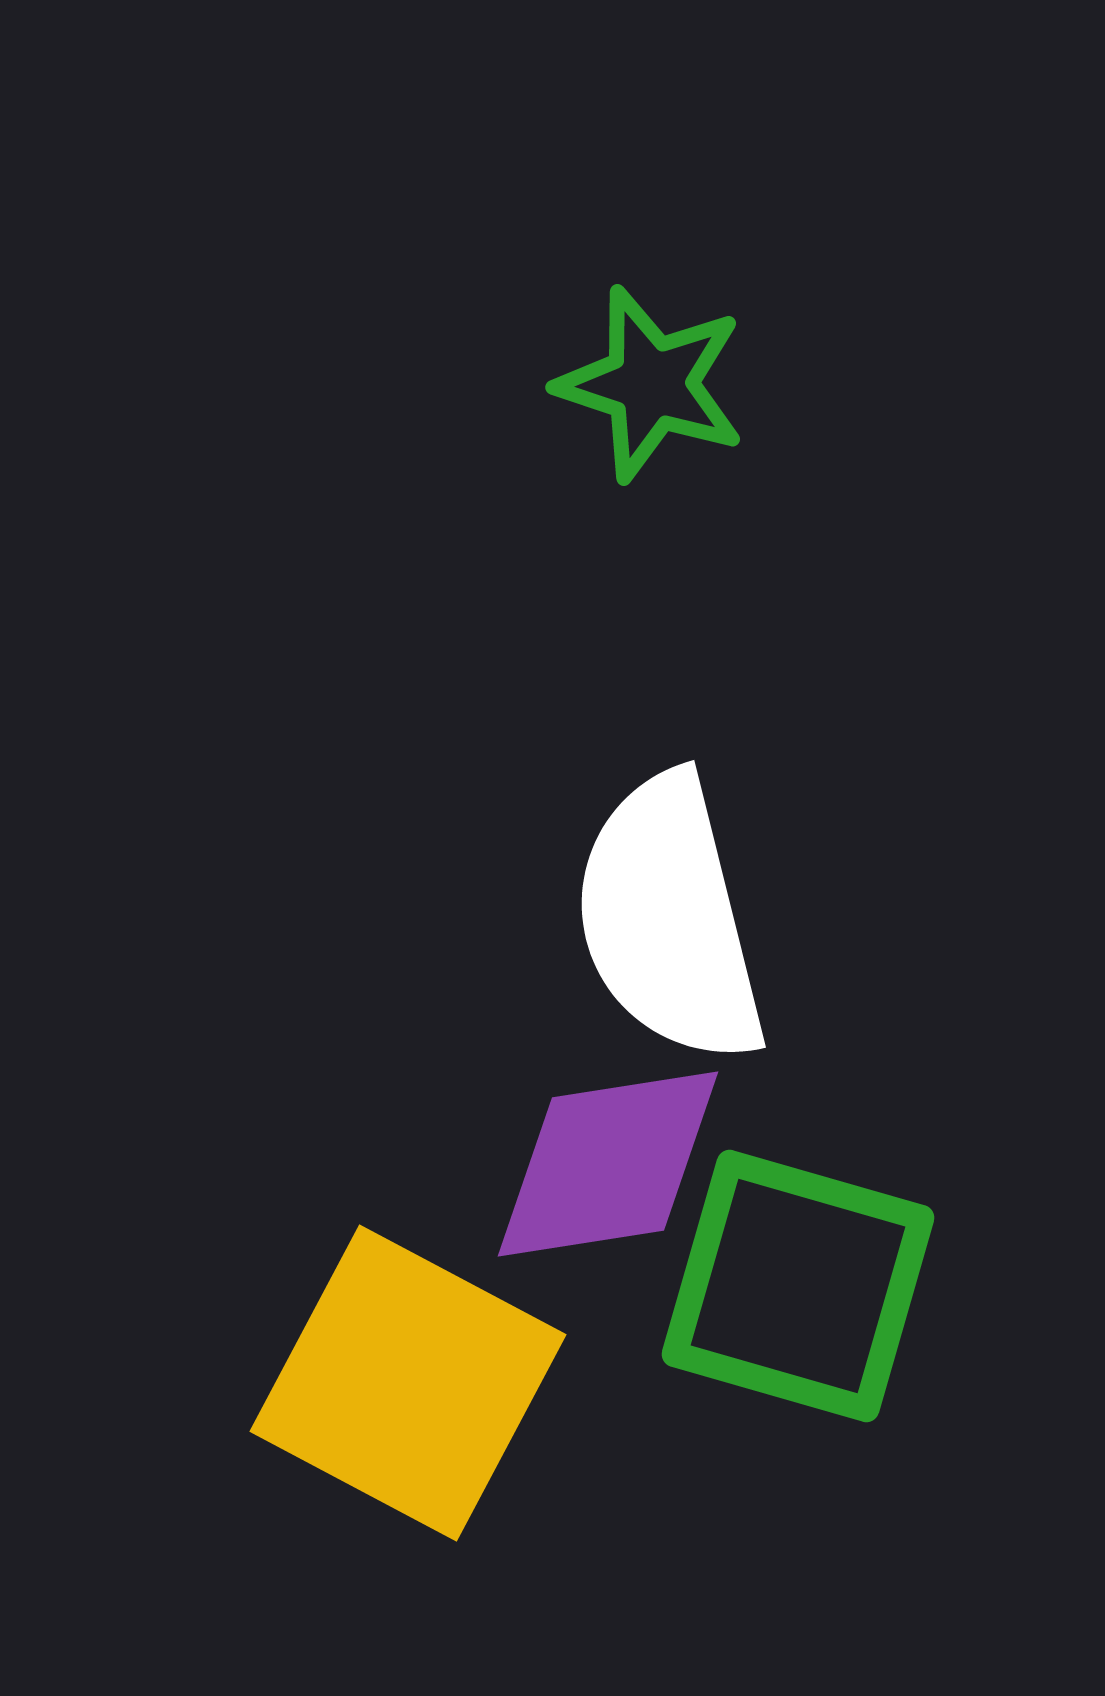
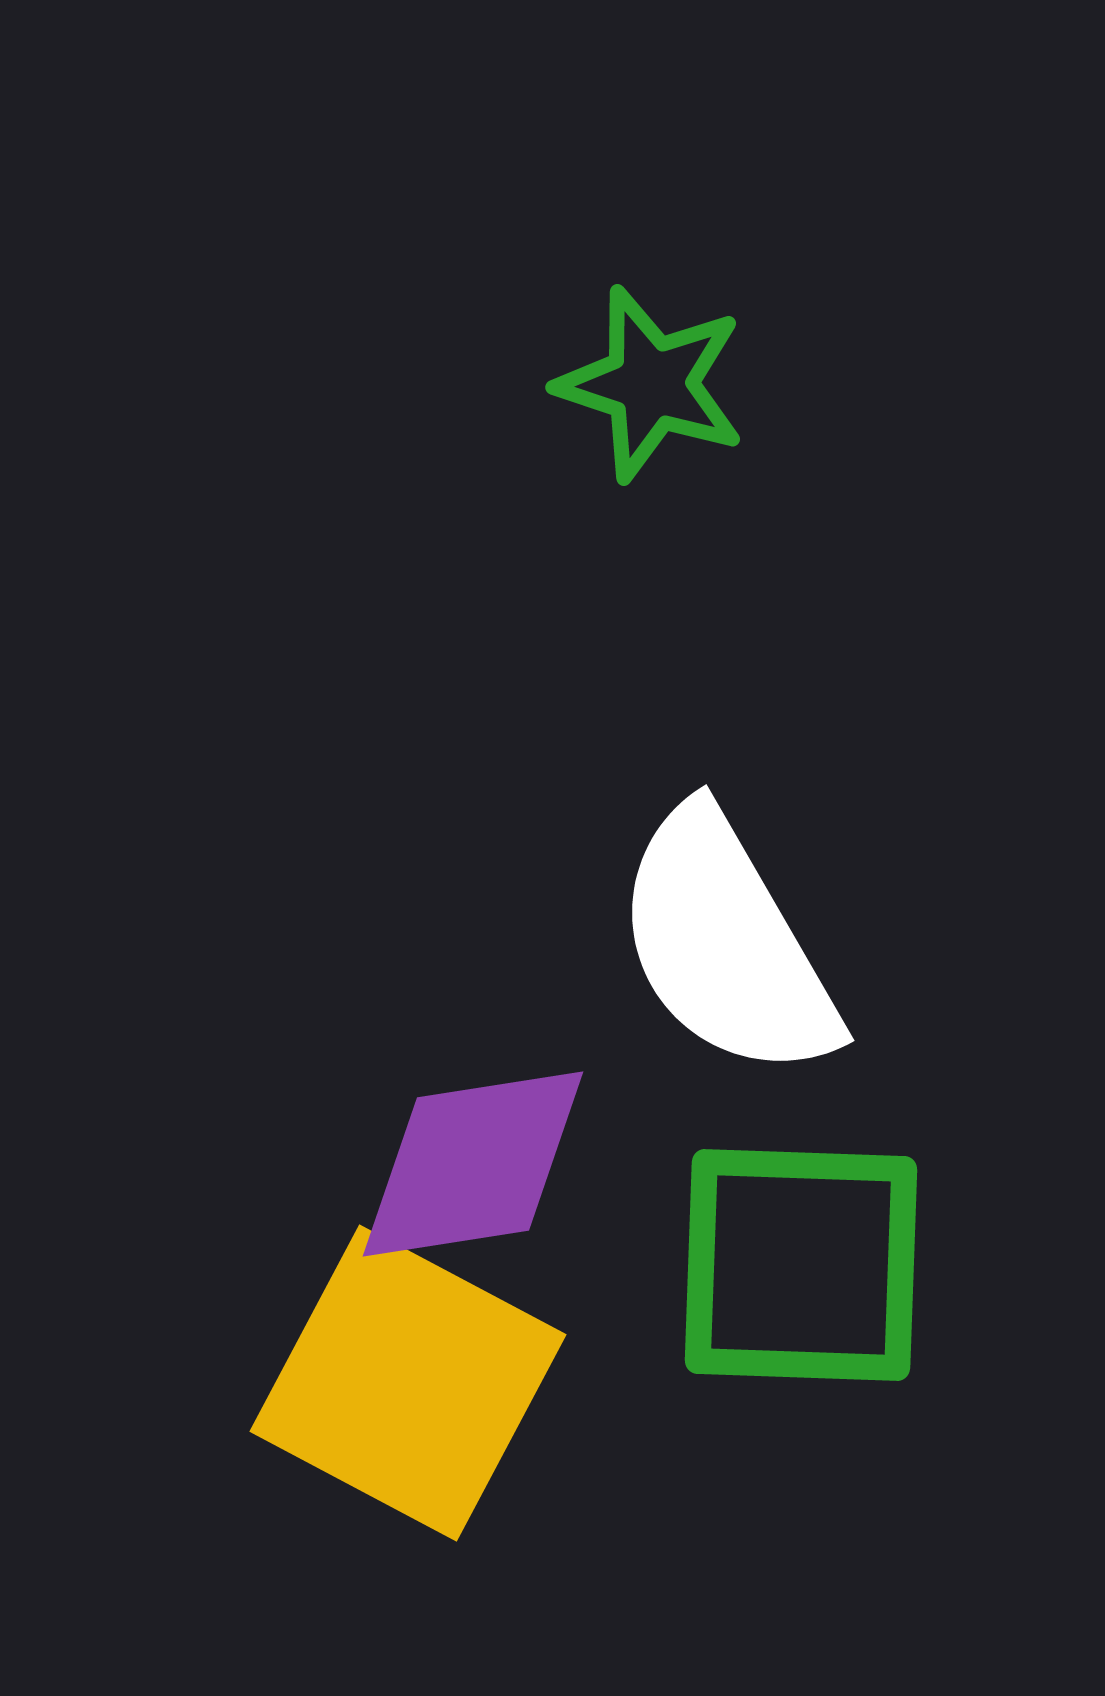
white semicircle: moved 57 px right, 25 px down; rotated 16 degrees counterclockwise
purple diamond: moved 135 px left
green square: moved 3 px right, 21 px up; rotated 14 degrees counterclockwise
